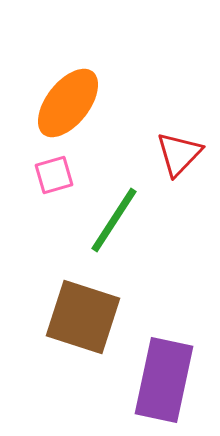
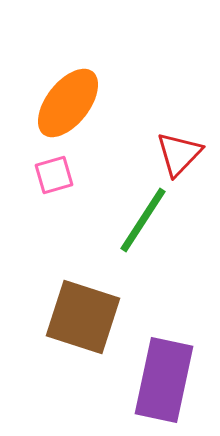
green line: moved 29 px right
